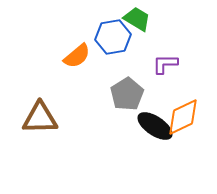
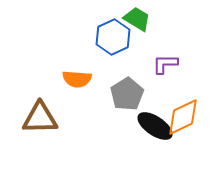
blue hexagon: rotated 16 degrees counterclockwise
orange semicircle: moved 23 px down; rotated 44 degrees clockwise
